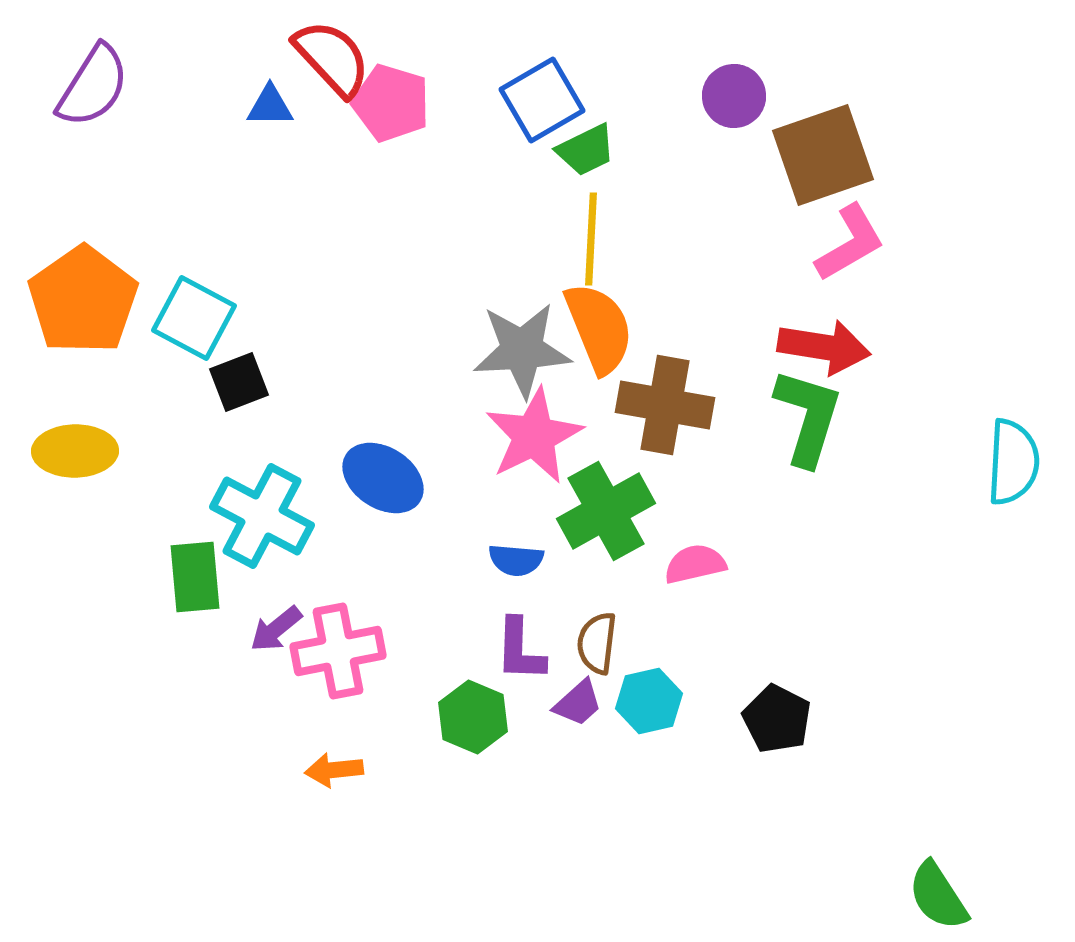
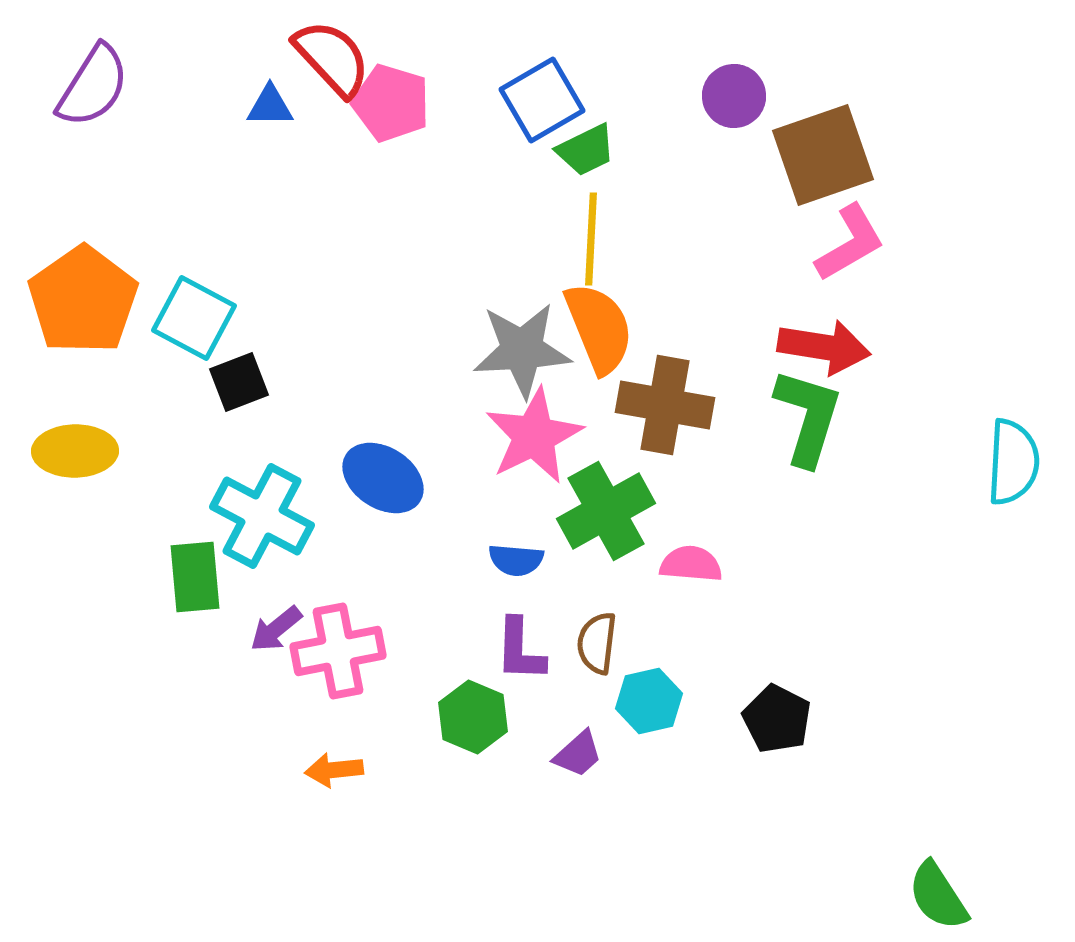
pink semicircle: moved 4 px left; rotated 18 degrees clockwise
purple trapezoid: moved 51 px down
